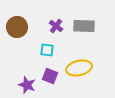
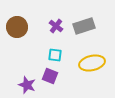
gray rectangle: rotated 20 degrees counterclockwise
cyan square: moved 8 px right, 5 px down
yellow ellipse: moved 13 px right, 5 px up
